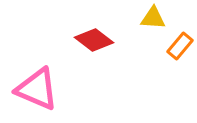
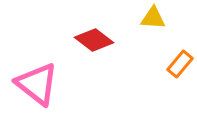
orange rectangle: moved 18 px down
pink triangle: moved 5 px up; rotated 15 degrees clockwise
